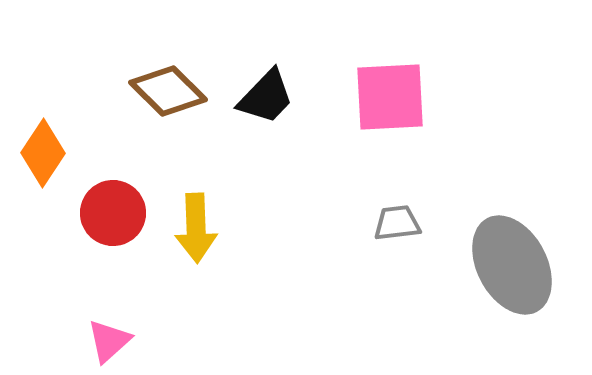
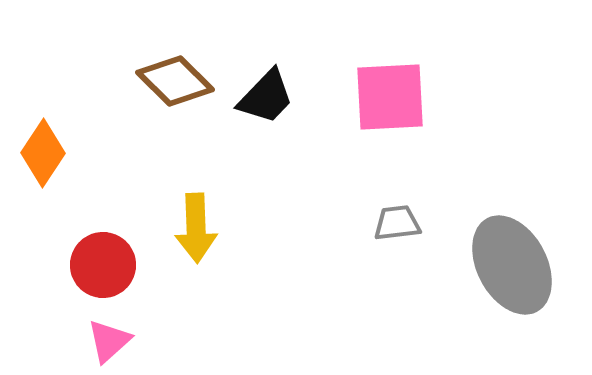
brown diamond: moved 7 px right, 10 px up
red circle: moved 10 px left, 52 px down
